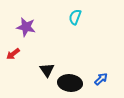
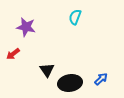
black ellipse: rotated 15 degrees counterclockwise
